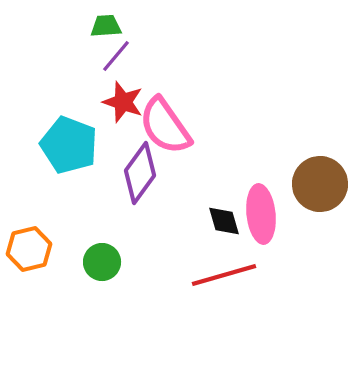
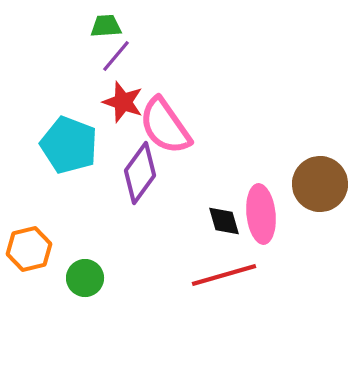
green circle: moved 17 px left, 16 px down
